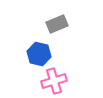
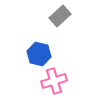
gray rectangle: moved 3 px right, 8 px up; rotated 20 degrees counterclockwise
